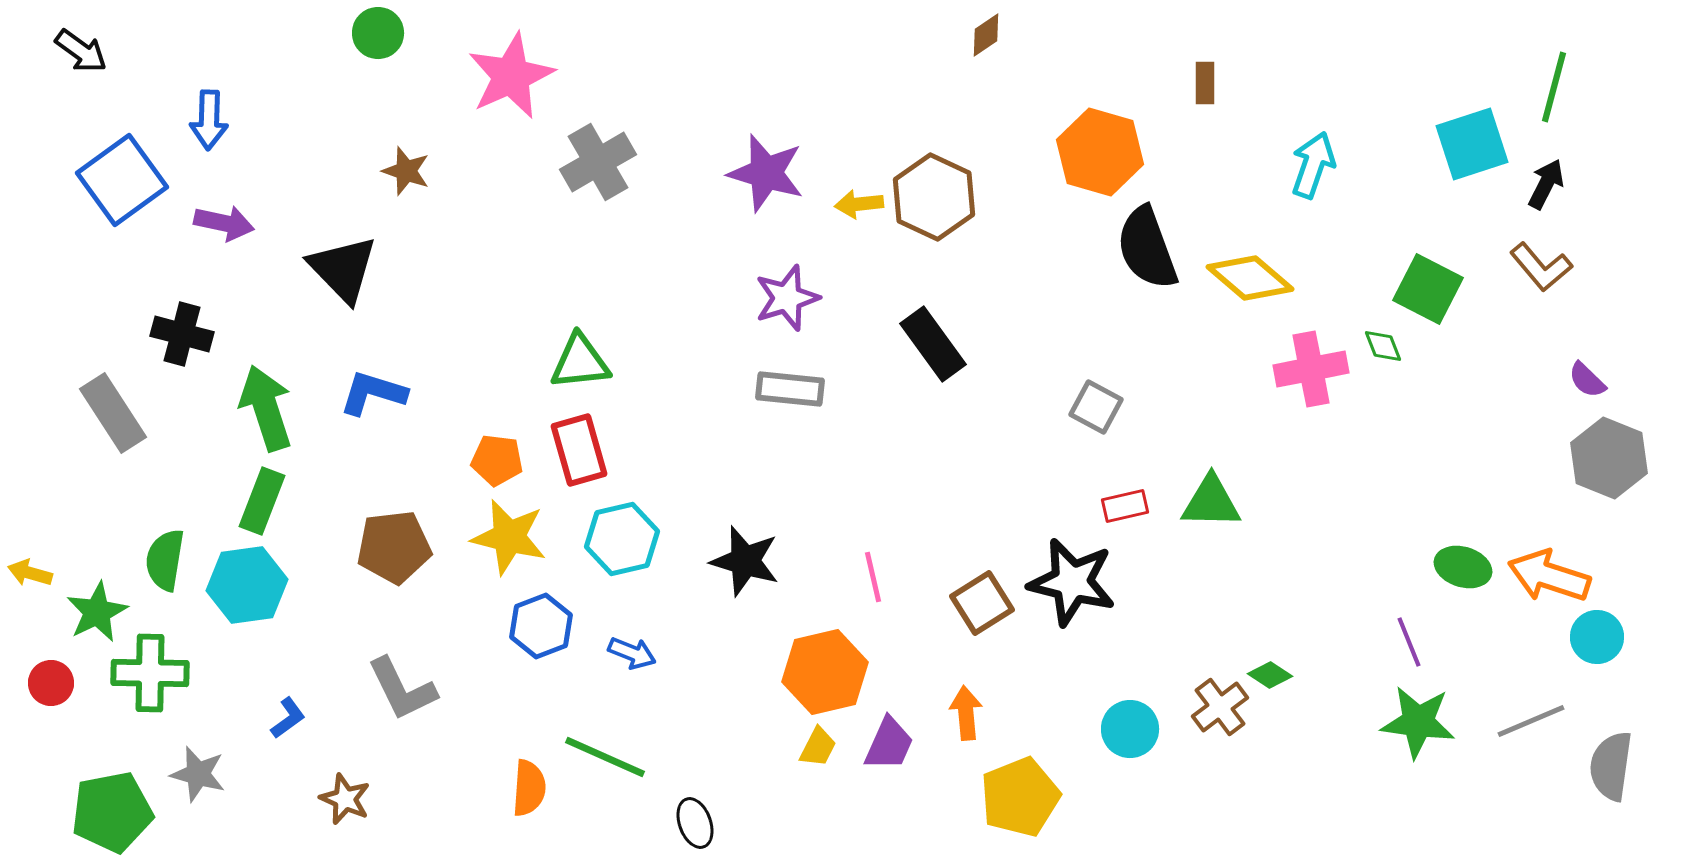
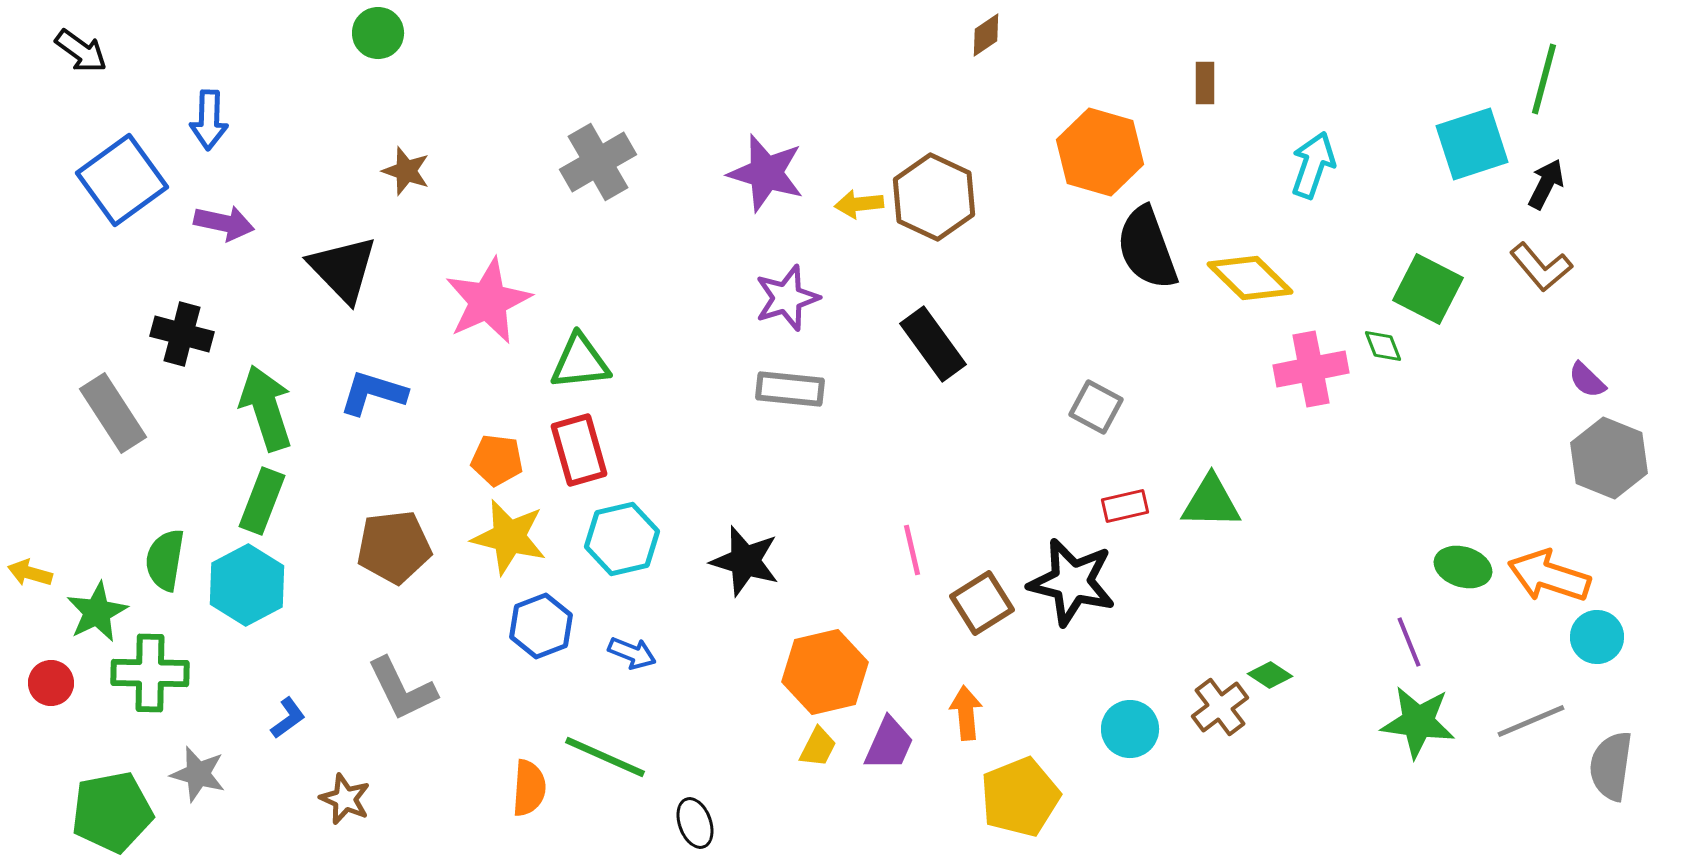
pink star at (511, 76): moved 23 px left, 225 px down
green line at (1554, 87): moved 10 px left, 8 px up
yellow diamond at (1250, 278): rotated 4 degrees clockwise
pink line at (873, 577): moved 39 px right, 27 px up
cyan hexagon at (247, 585): rotated 20 degrees counterclockwise
